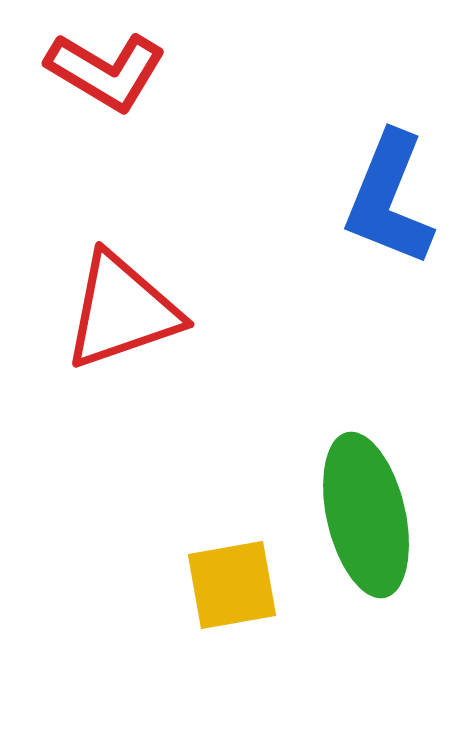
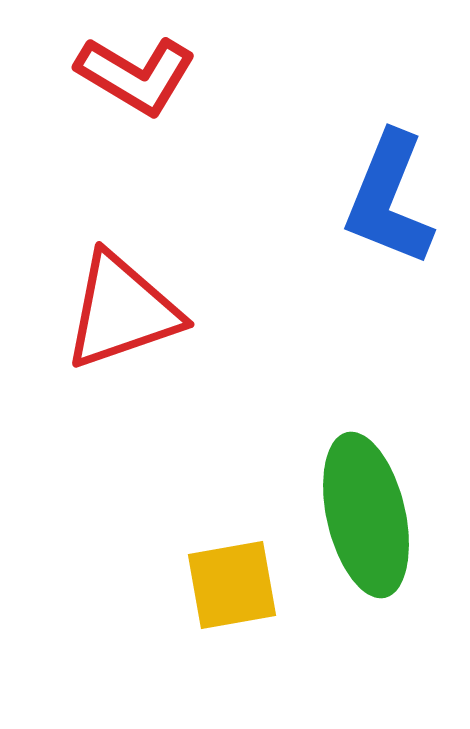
red L-shape: moved 30 px right, 4 px down
